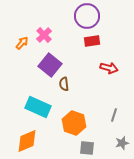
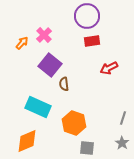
red arrow: rotated 138 degrees clockwise
gray line: moved 9 px right, 3 px down
gray star: rotated 24 degrees counterclockwise
